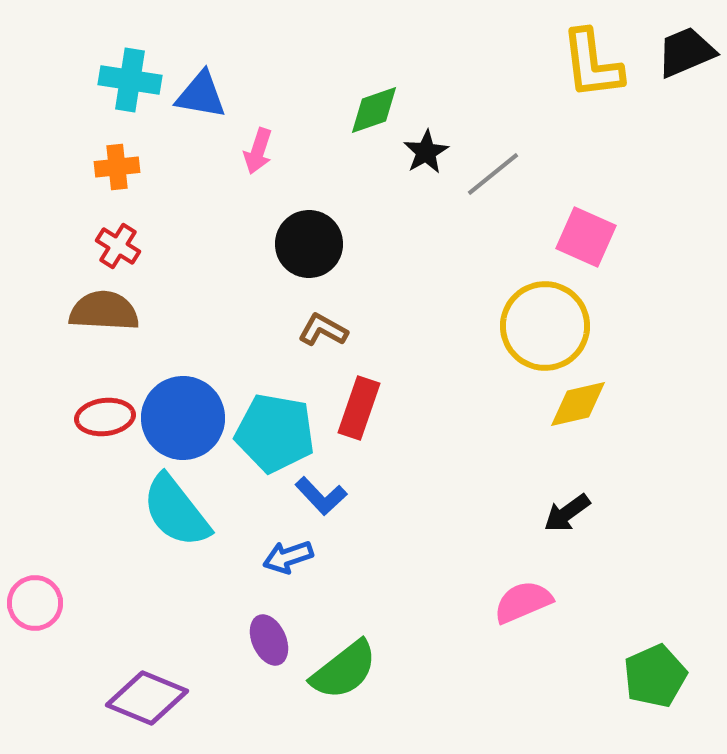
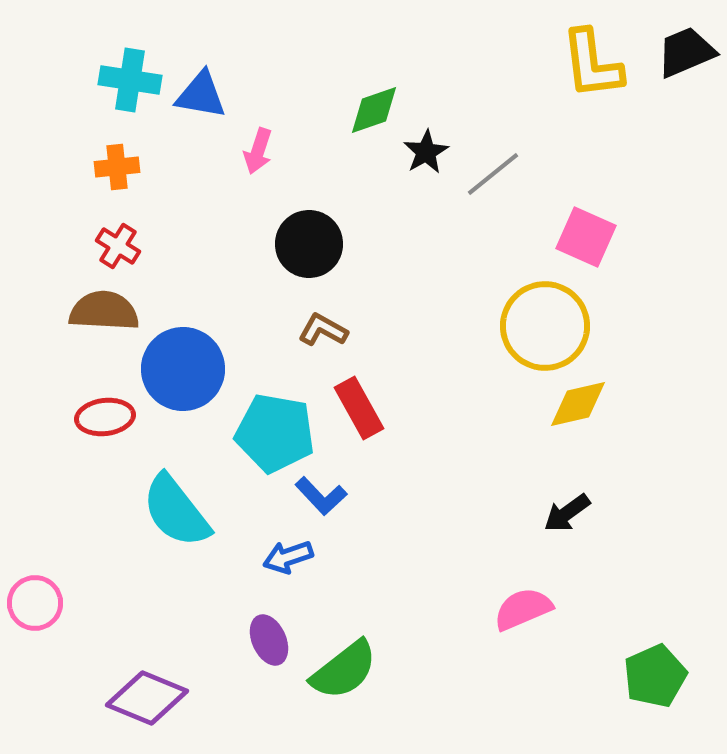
red rectangle: rotated 48 degrees counterclockwise
blue circle: moved 49 px up
pink semicircle: moved 7 px down
